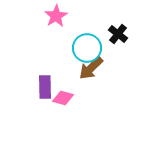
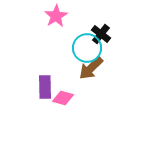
black cross: moved 17 px left
